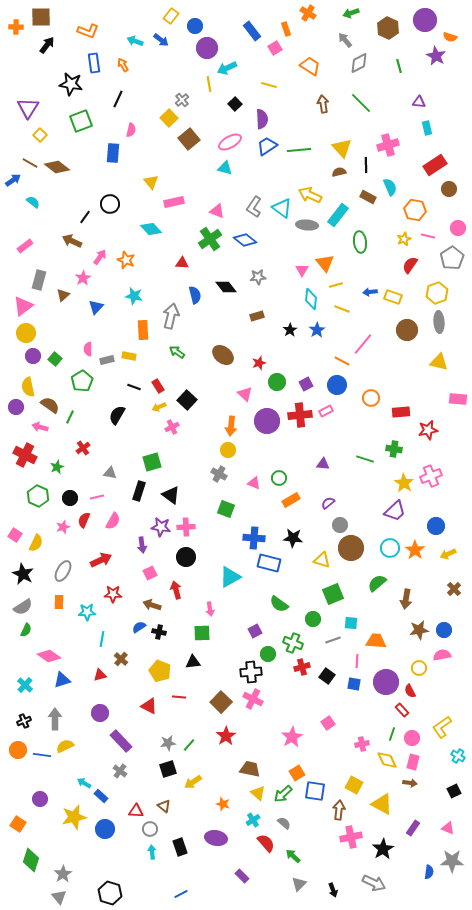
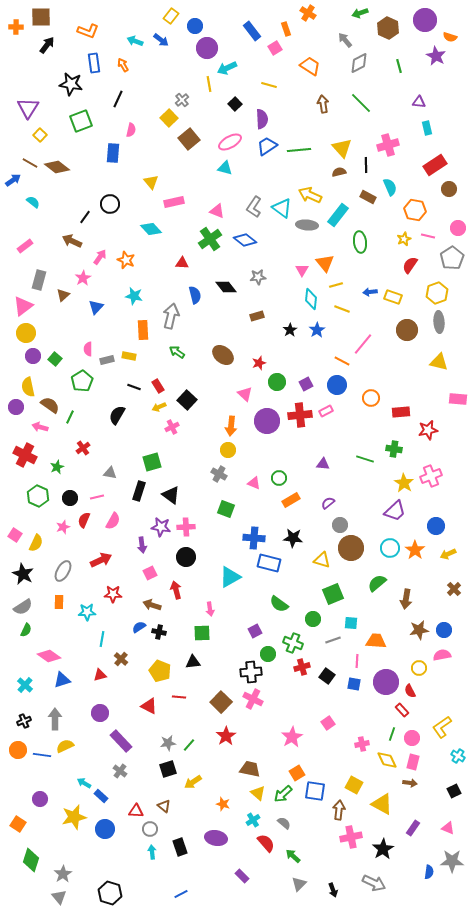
green arrow at (351, 13): moved 9 px right
